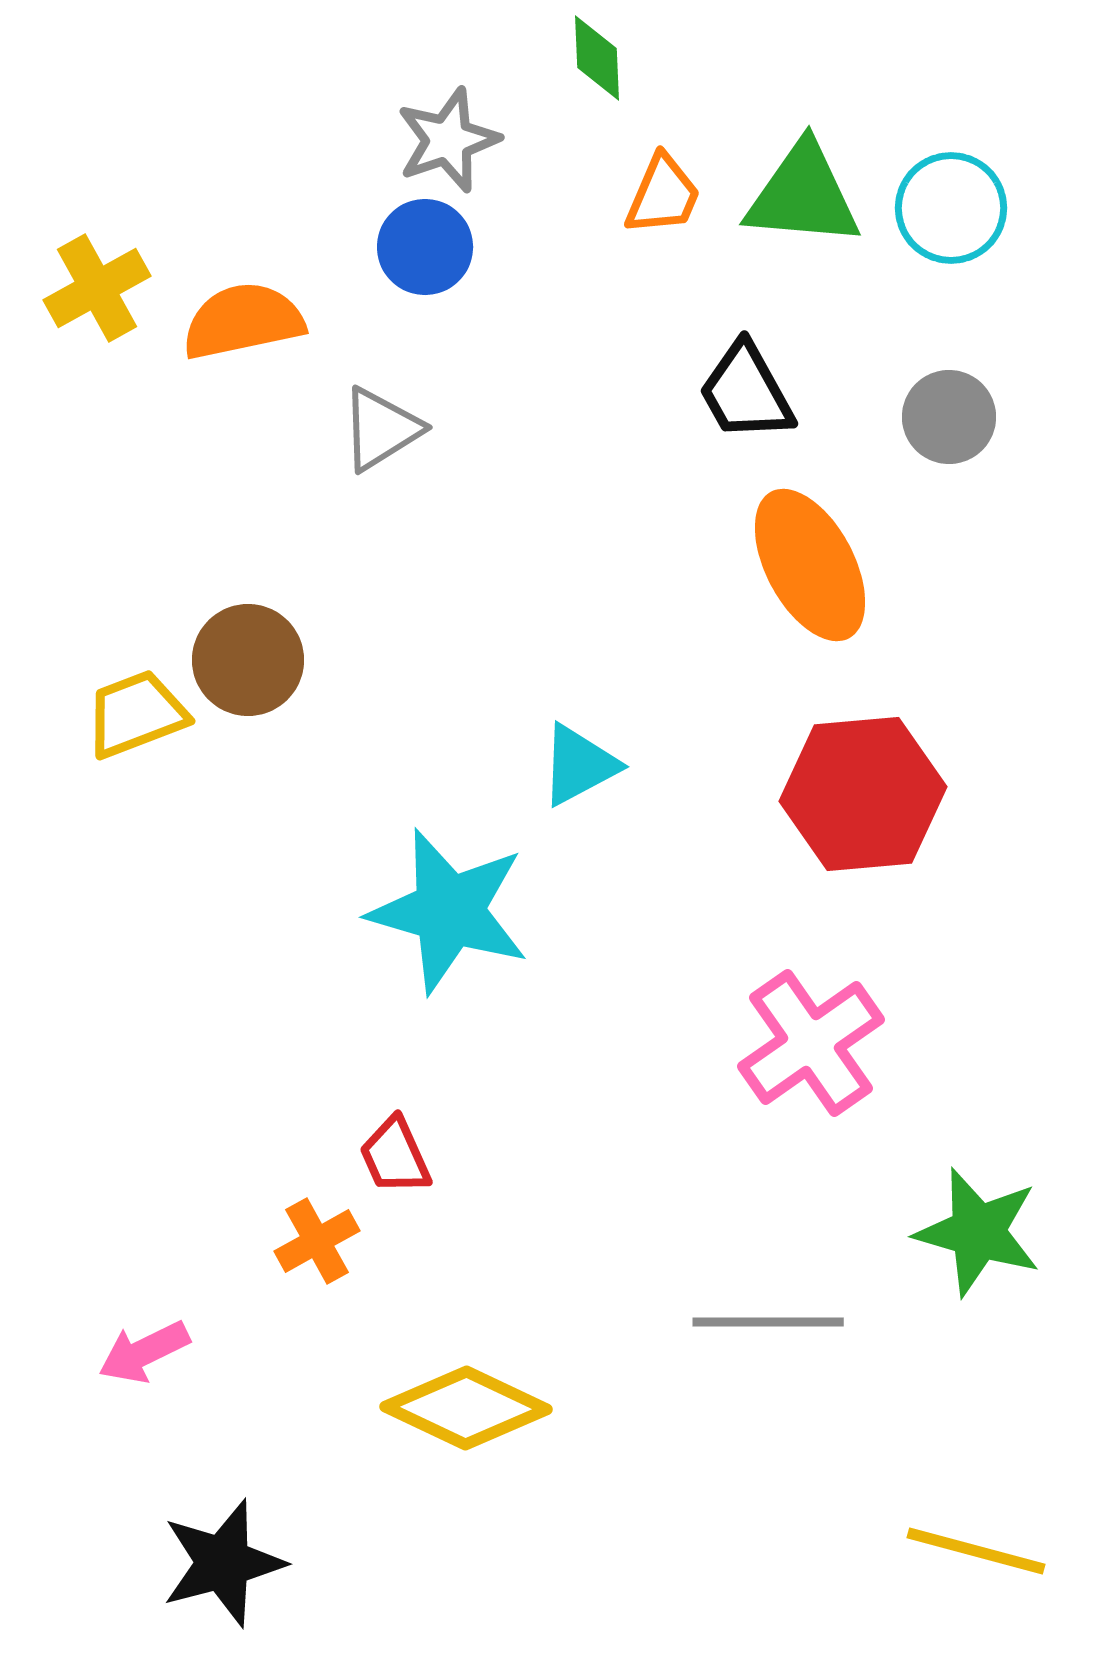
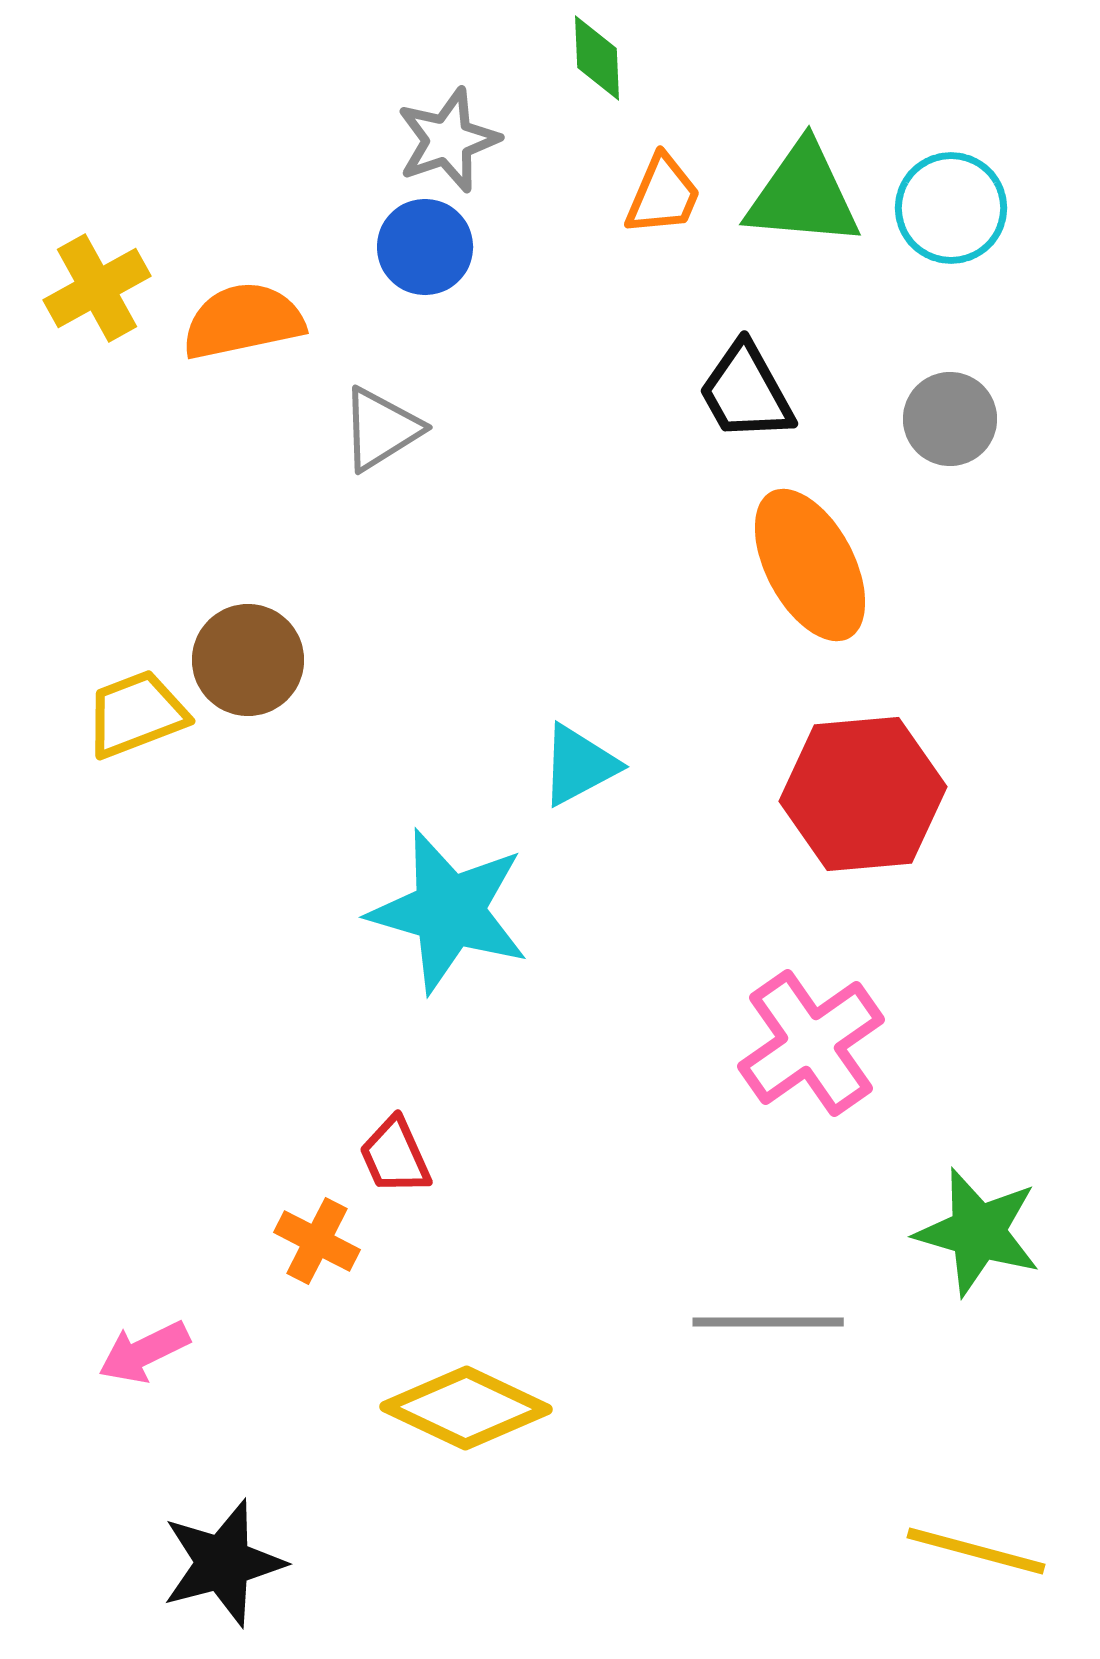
gray circle: moved 1 px right, 2 px down
orange cross: rotated 34 degrees counterclockwise
